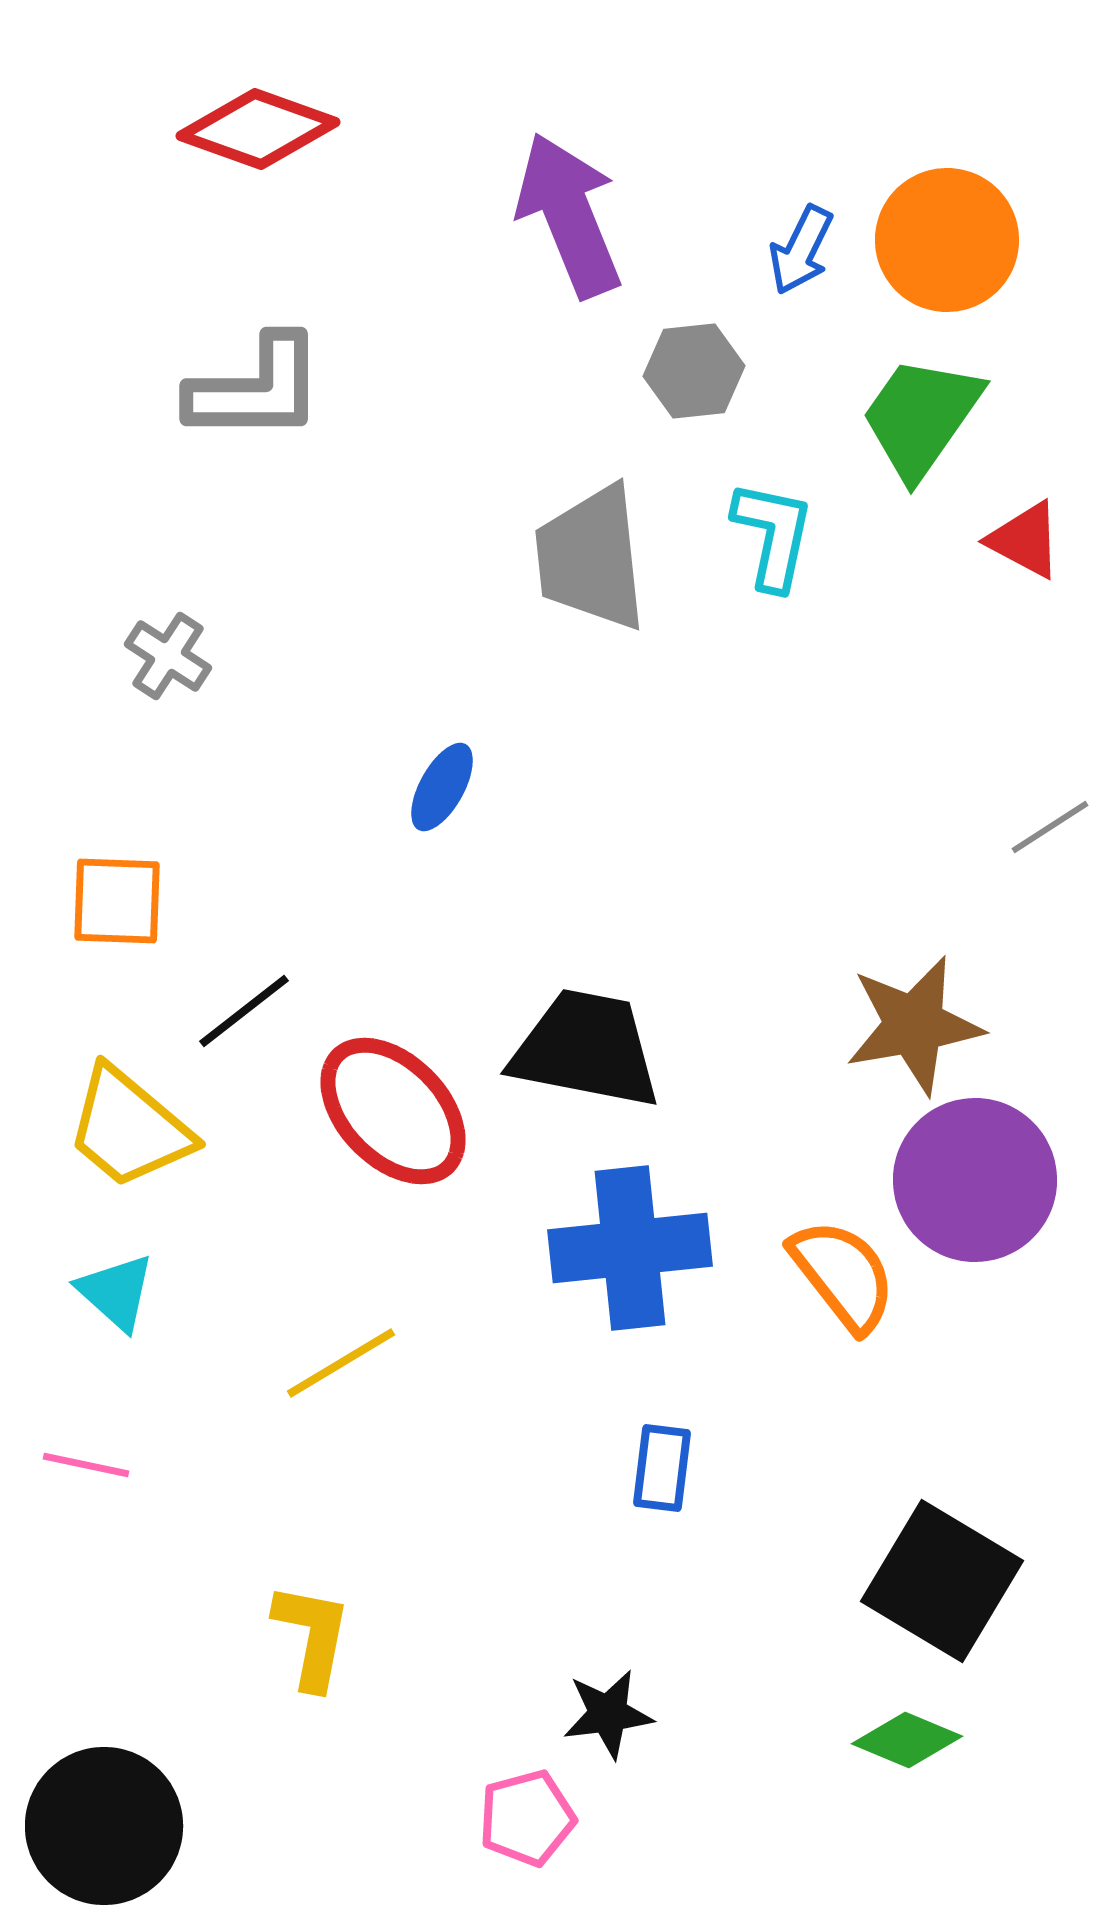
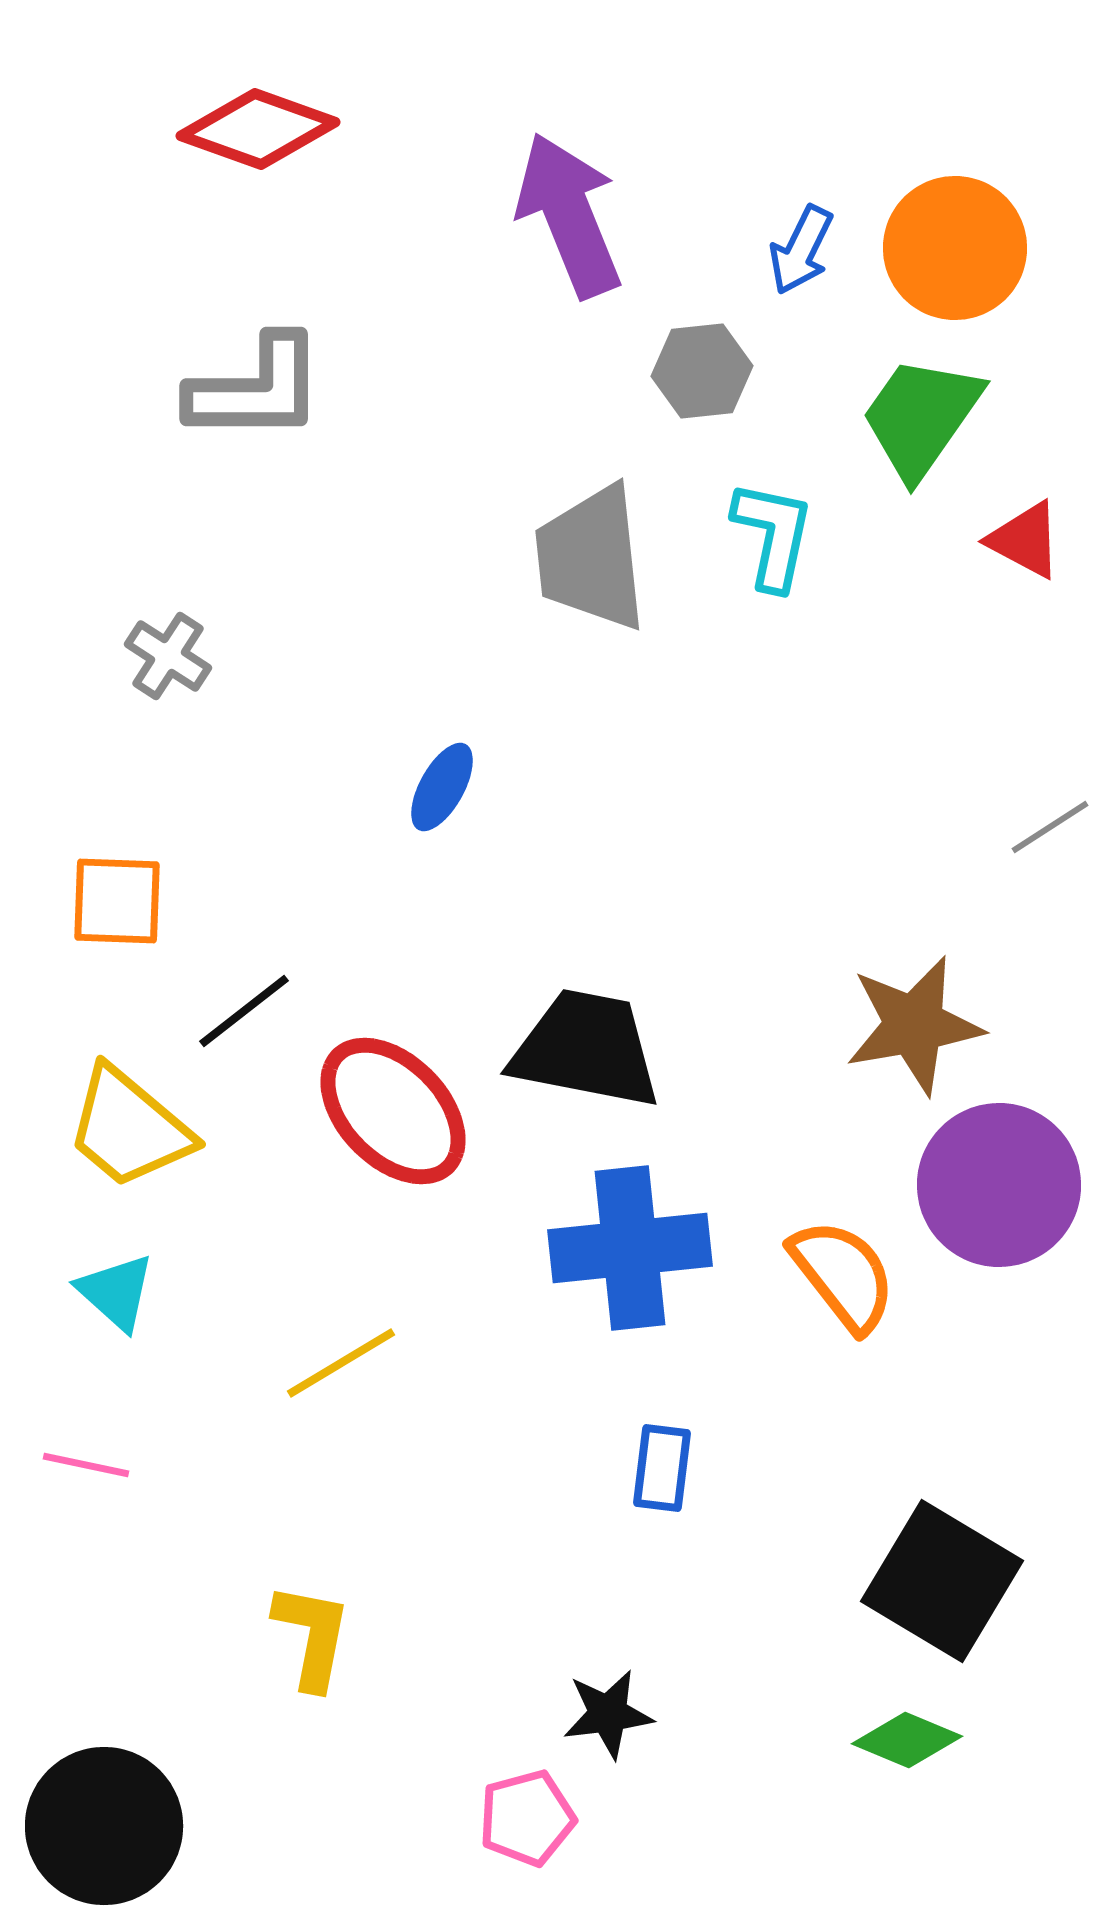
orange circle: moved 8 px right, 8 px down
gray hexagon: moved 8 px right
purple circle: moved 24 px right, 5 px down
